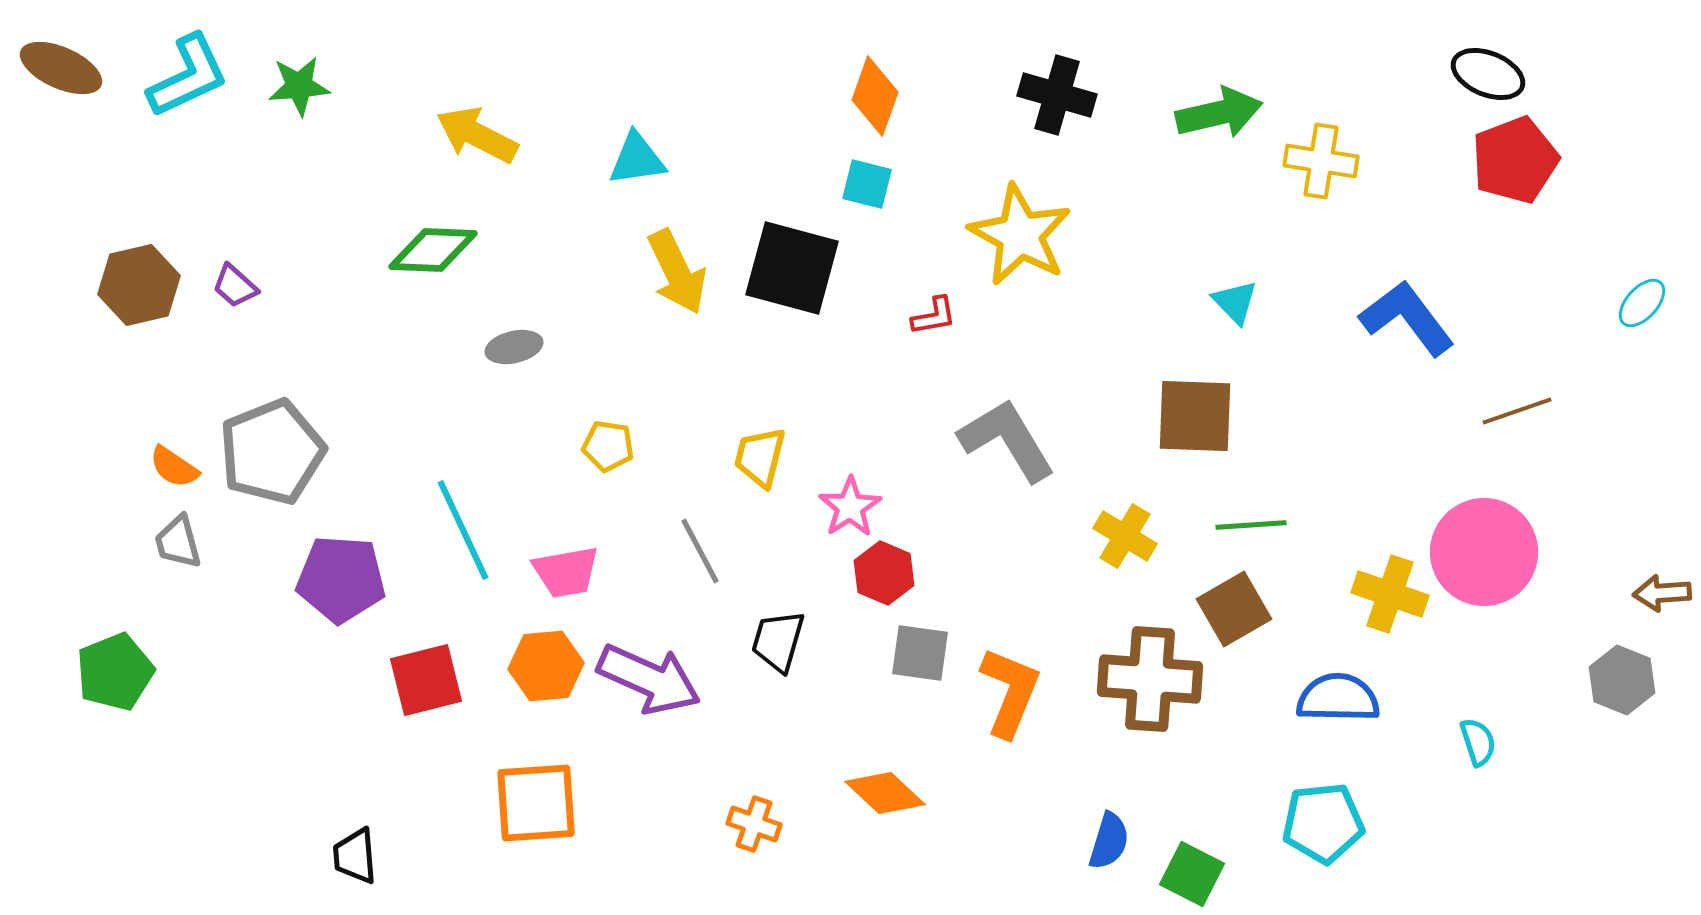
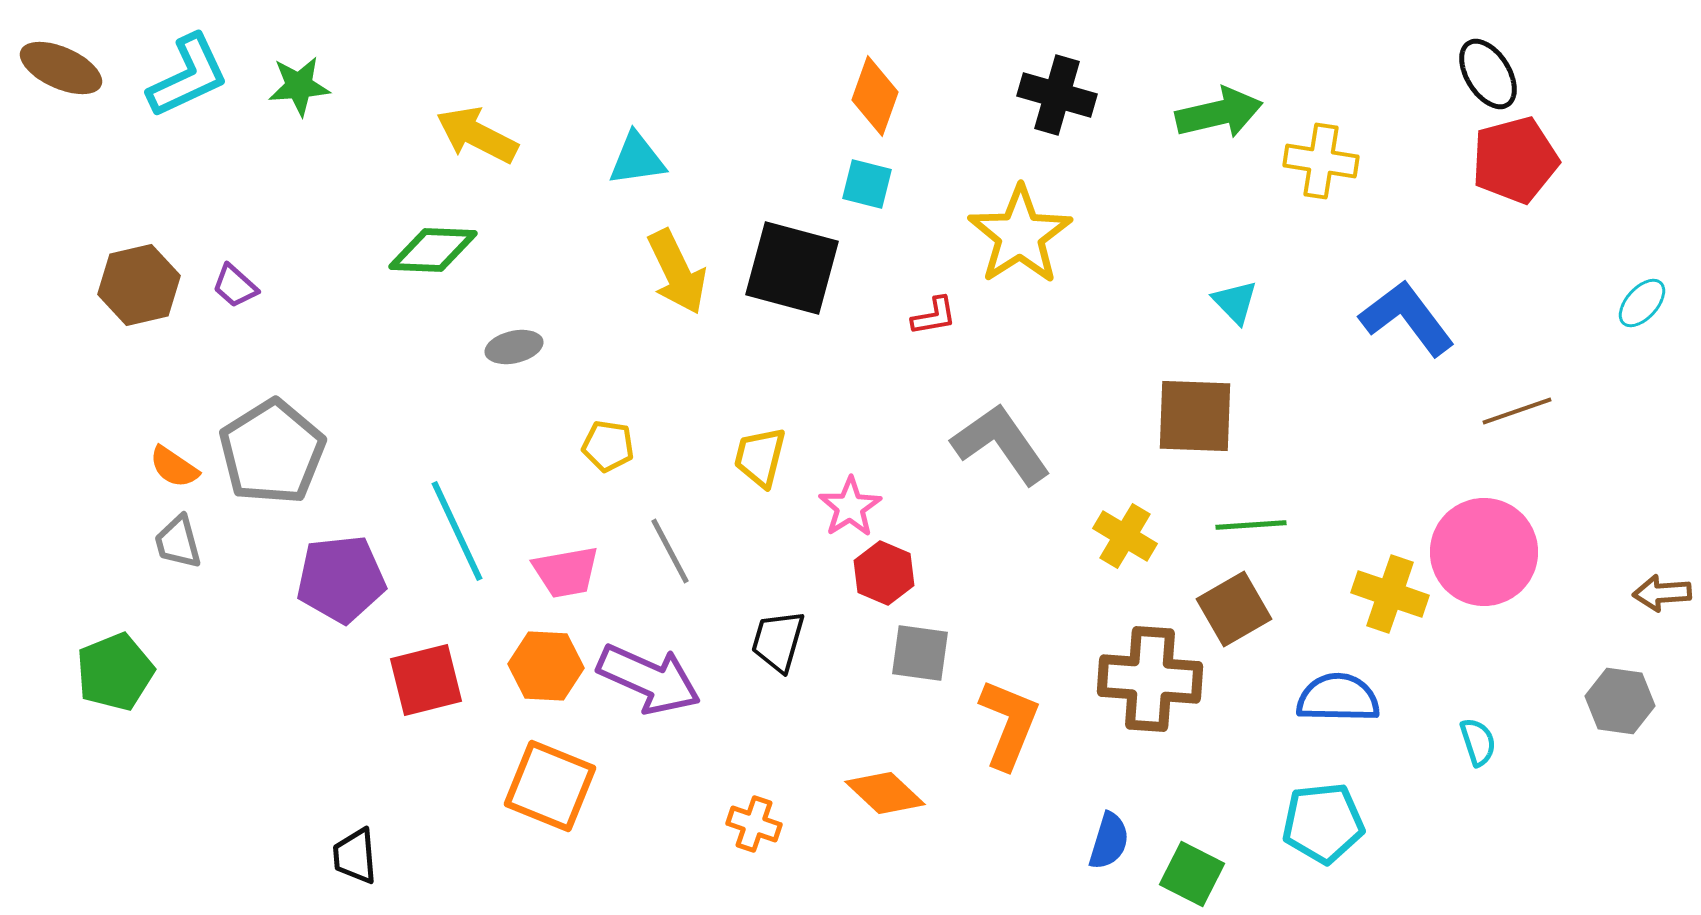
black ellipse at (1488, 74): rotated 36 degrees clockwise
red pentagon at (1515, 160): rotated 6 degrees clockwise
yellow star at (1020, 235): rotated 10 degrees clockwise
gray L-shape at (1007, 440): moved 6 px left, 4 px down; rotated 4 degrees counterclockwise
gray pentagon at (272, 452): rotated 10 degrees counterclockwise
cyan line at (463, 530): moved 6 px left, 1 px down
gray line at (700, 551): moved 30 px left
purple pentagon at (341, 579): rotated 10 degrees counterclockwise
orange hexagon at (546, 666): rotated 8 degrees clockwise
gray hexagon at (1622, 680): moved 2 px left, 21 px down; rotated 14 degrees counterclockwise
orange L-shape at (1010, 692): moved 1 px left, 32 px down
orange square at (536, 803): moved 14 px right, 17 px up; rotated 26 degrees clockwise
